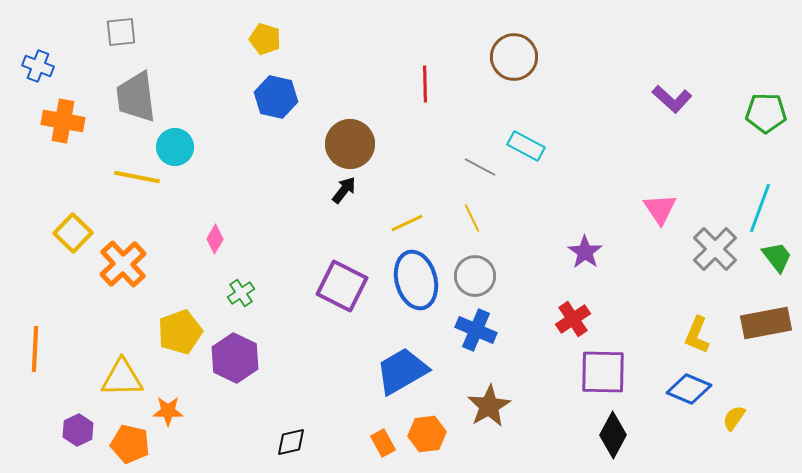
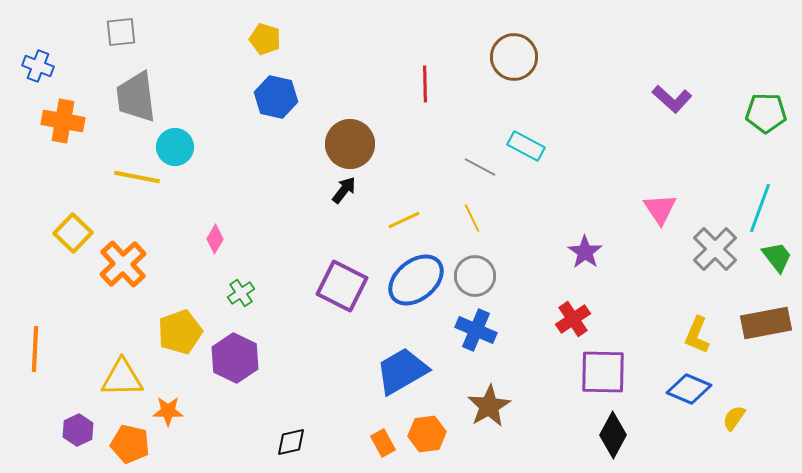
yellow line at (407, 223): moved 3 px left, 3 px up
blue ellipse at (416, 280): rotated 66 degrees clockwise
